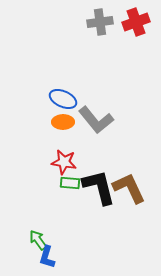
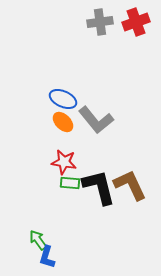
orange ellipse: rotated 45 degrees clockwise
brown L-shape: moved 1 px right, 3 px up
